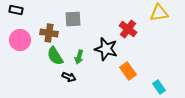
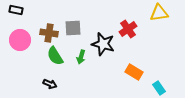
gray square: moved 9 px down
red cross: rotated 18 degrees clockwise
black star: moved 3 px left, 5 px up
green arrow: moved 2 px right
orange rectangle: moved 6 px right, 1 px down; rotated 24 degrees counterclockwise
black arrow: moved 19 px left, 7 px down
cyan rectangle: moved 1 px down
